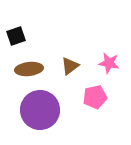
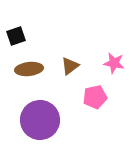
pink star: moved 5 px right
purple circle: moved 10 px down
